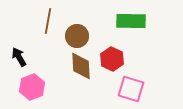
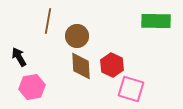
green rectangle: moved 25 px right
red hexagon: moved 6 px down
pink hexagon: rotated 10 degrees clockwise
